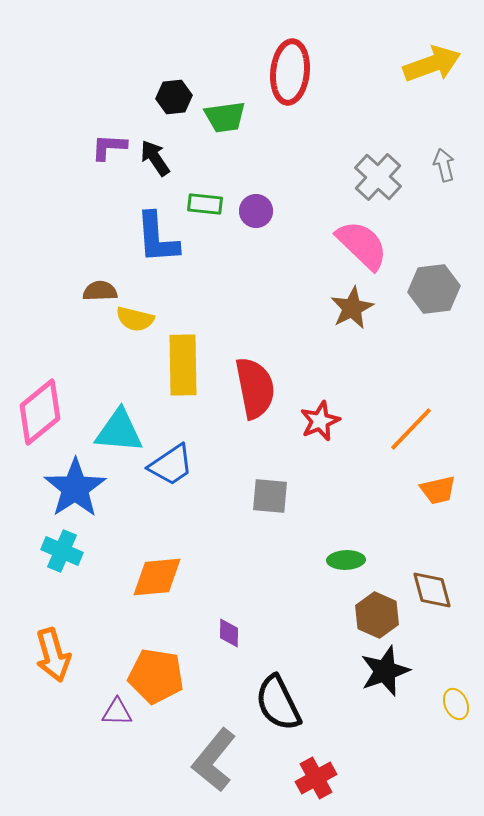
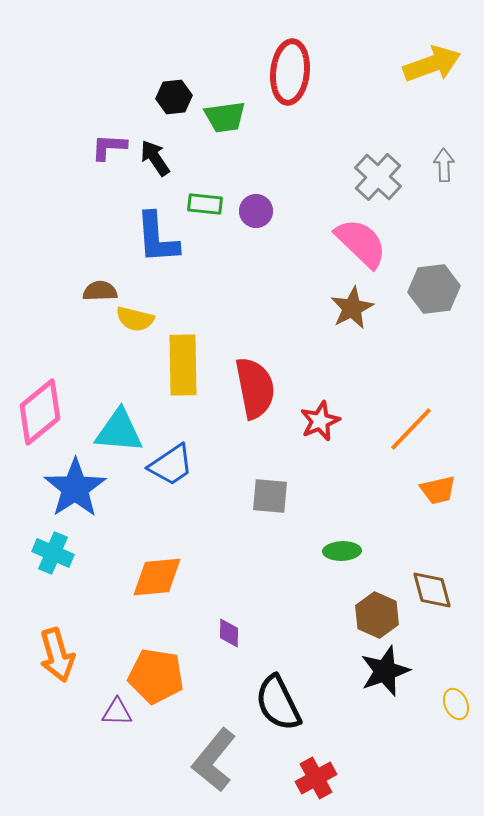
gray arrow: rotated 12 degrees clockwise
pink semicircle: moved 1 px left, 2 px up
cyan cross: moved 9 px left, 2 px down
green ellipse: moved 4 px left, 9 px up
orange arrow: moved 4 px right
